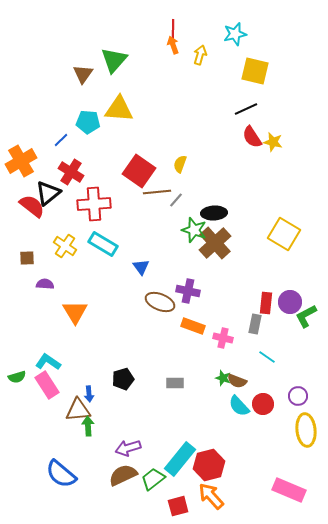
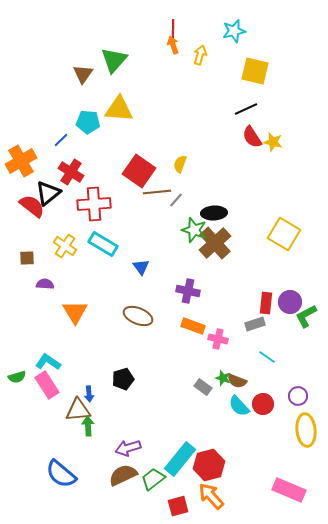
cyan star at (235, 34): moved 1 px left, 3 px up
brown ellipse at (160, 302): moved 22 px left, 14 px down
gray rectangle at (255, 324): rotated 60 degrees clockwise
pink cross at (223, 338): moved 5 px left, 1 px down
gray rectangle at (175, 383): moved 28 px right, 4 px down; rotated 36 degrees clockwise
